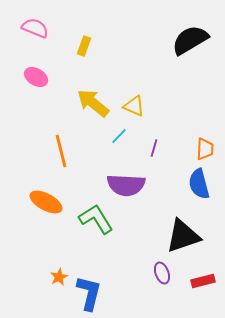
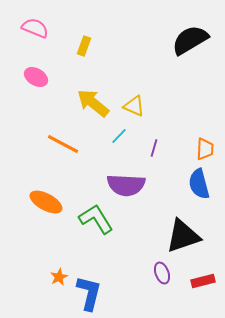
orange line: moved 2 px right, 7 px up; rotated 48 degrees counterclockwise
